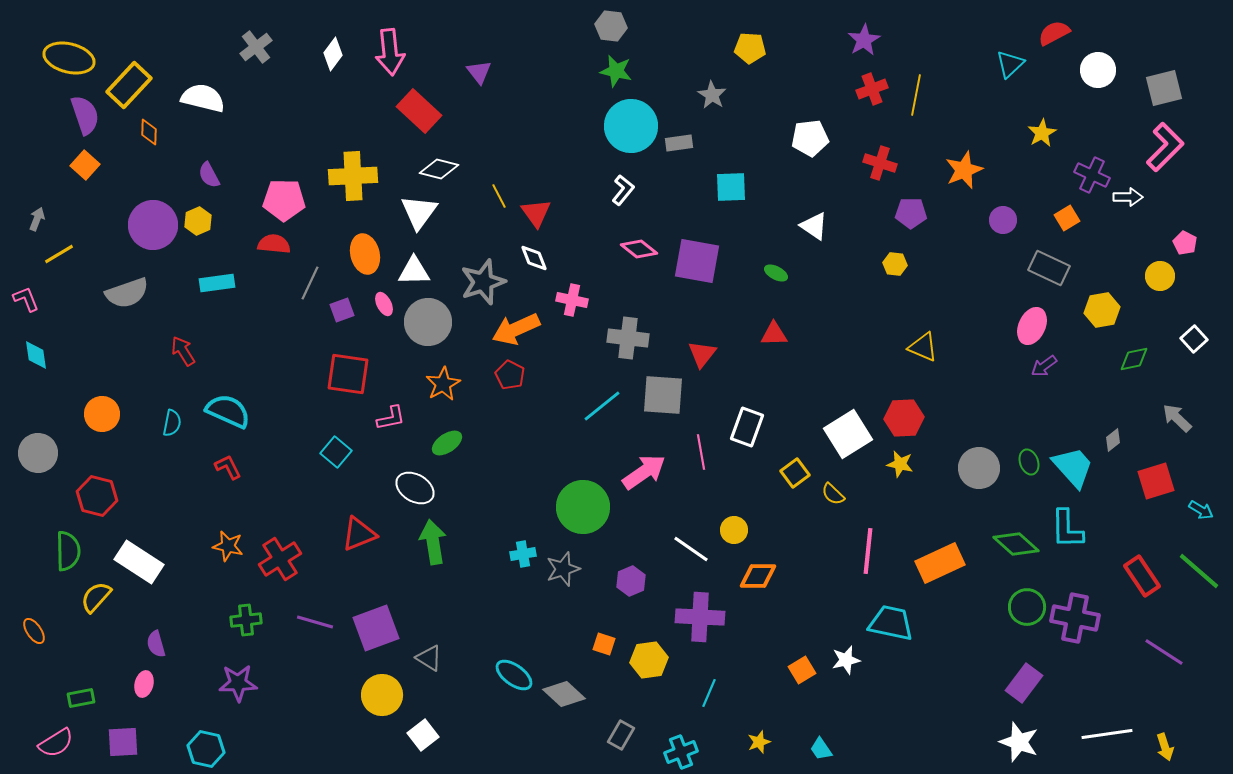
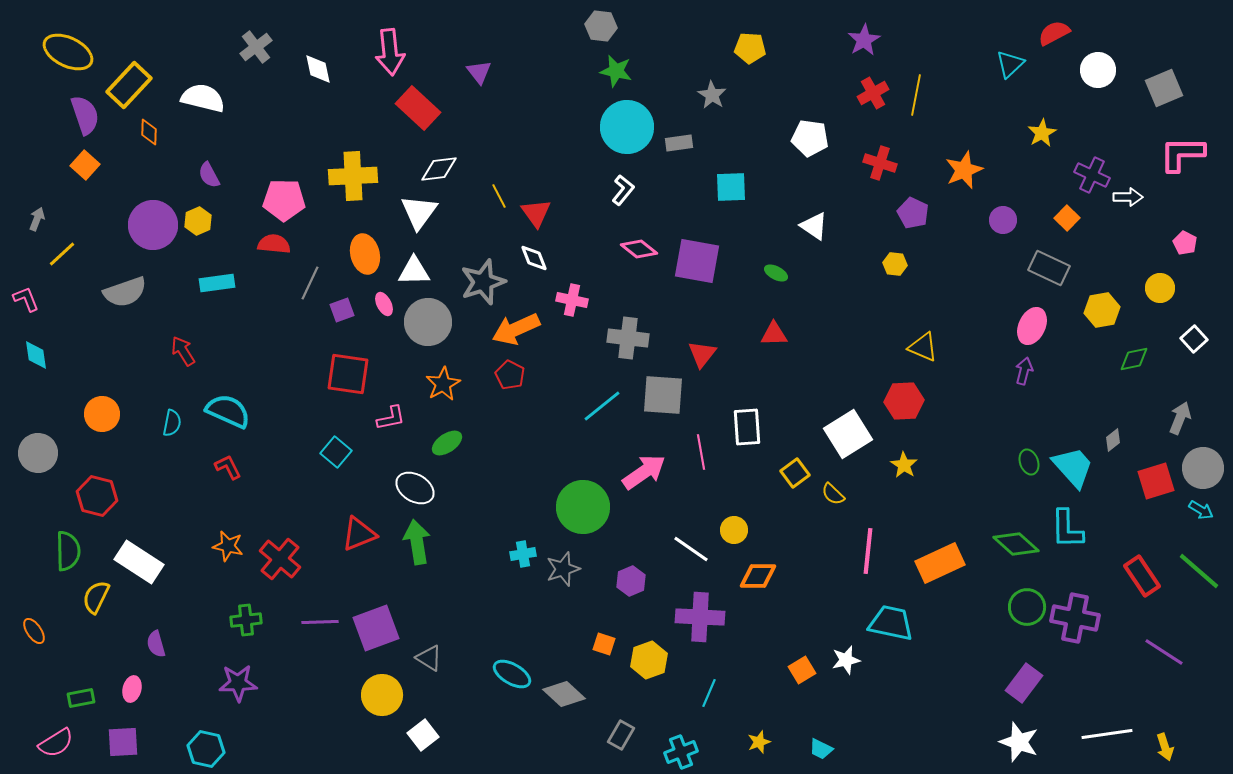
gray hexagon at (611, 26): moved 10 px left
white diamond at (333, 54): moved 15 px left, 15 px down; rotated 48 degrees counterclockwise
yellow ellipse at (69, 58): moved 1 px left, 6 px up; rotated 12 degrees clockwise
gray square at (1164, 88): rotated 9 degrees counterclockwise
red cross at (872, 89): moved 1 px right, 4 px down; rotated 8 degrees counterclockwise
red rectangle at (419, 111): moved 1 px left, 3 px up
cyan circle at (631, 126): moved 4 px left, 1 px down
white pentagon at (810, 138): rotated 15 degrees clockwise
pink L-shape at (1165, 147): moved 17 px right, 7 px down; rotated 135 degrees counterclockwise
white diamond at (439, 169): rotated 21 degrees counterclockwise
purple pentagon at (911, 213): moved 2 px right; rotated 24 degrees clockwise
orange square at (1067, 218): rotated 15 degrees counterclockwise
yellow line at (59, 254): moved 3 px right; rotated 12 degrees counterclockwise
yellow circle at (1160, 276): moved 12 px down
gray semicircle at (127, 293): moved 2 px left, 1 px up
purple arrow at (1044, 366): moved 20 px left, 5 px down; rotated 140 degrees clockwise
red hexagon at (904, 418): moved 17 px up
gray arrow at (1177, 418): moved 3 px right; rotated 68 degrees clockwise
white rectangle at (747, 427): rotated 24 degrees counterclockwise
yellow star at (900, 464): moved 4 px right, 1 px down; rotated 20 degrees clockwise
gray circle at (979, 468): moved 224 px right
green arrow at (433, 542): moved 16 px left
red cross at (280, 559): rotated 18 degrees counterclockwise
yellow semicircle at (96, 597): rotated 16 degrees counterclockwise
purple line at (315, 622): moved 5 px right; rotated 18 degrees counterclockwise
yellow hexagon at (649, 660): rotated 12 degrees counterclockwise
cyan ellipse at (514, 675): moved 2 px left, 1 px up; rotated 6 degrees counterclockwise
pink ellipse at (144, 684): moved 12 px left, 5 px down
cyan trapezoid at (821, 749): rotated 30 degrees counterclockwise
